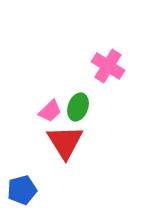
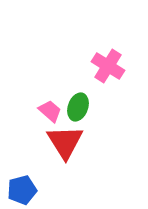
pink trapezoid: rotated 95 degrees counterclockwise
